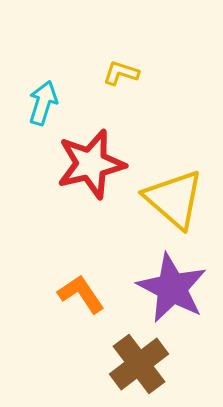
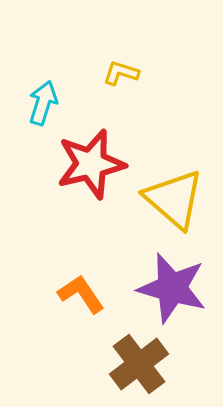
purple star: rotated 12 degrees counterclockwise
